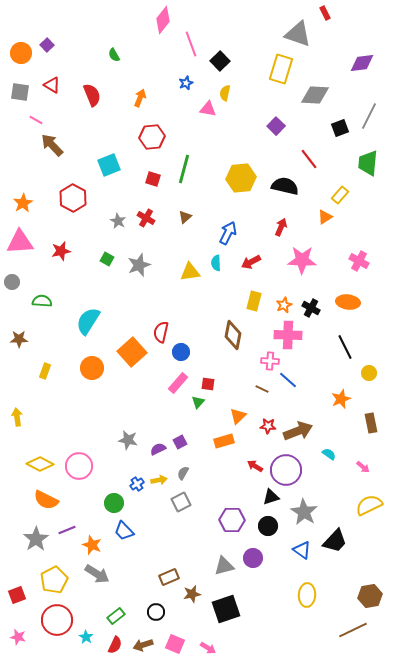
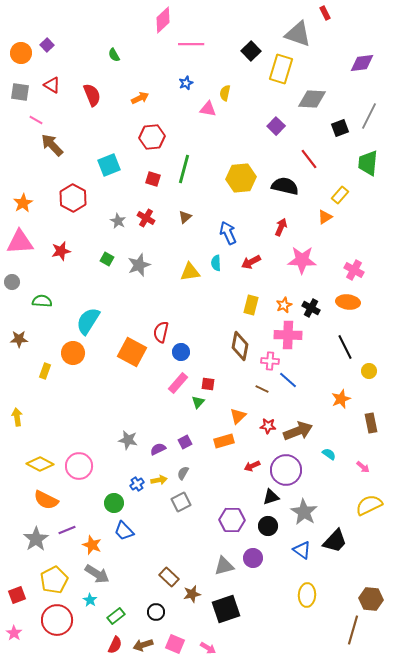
pink diamond at (163, 20): rotated 8 degrees clockwise
pink line at (191, 44): rotated 70 degrees counterclockwise
black square at (220, 61): moved 31 px right, 10 px up
gray diamond at (315, 95): moved 3 px left, 4 px down
orange arrow at (140, 98): rotated 42 degrees clockwise
blue arrow at (228, 233): rotated 50 degrees counterclockwise
pink cross at (359, 261): moved 5 px left, 9 px down
yellow rectangle at (254, 301): moved 3 px left, 4 px down
brown diamond at (233, 335): moved 7 px right, 11 px down
orange square at (132, 352): rotated 20 degrees counterclockwise
orange circle at (92, 368): moved 19 px left, 15 px up
yellow circle at (369, 373): moved 2 px up
purple square at (180, 442): moved 5 px right
red arrow at (255, 466): moved 3 px left; rotated 56 degrees counterclockwise
brown rectangle at (169, 577): rotated 66 degrees clockwise
brown hexagon at (370, 596): moved 1 px right, 3 px down; rotated 15 degrees clockwise
brown line at (353, 630): rotated 48 degrees counterclockwise
pink star at (18, 637): moved 4 px left, 4 px up; rotated 21 degrees clockwise
cyan star at (86, 637): moved 4 px right, 37 px up
